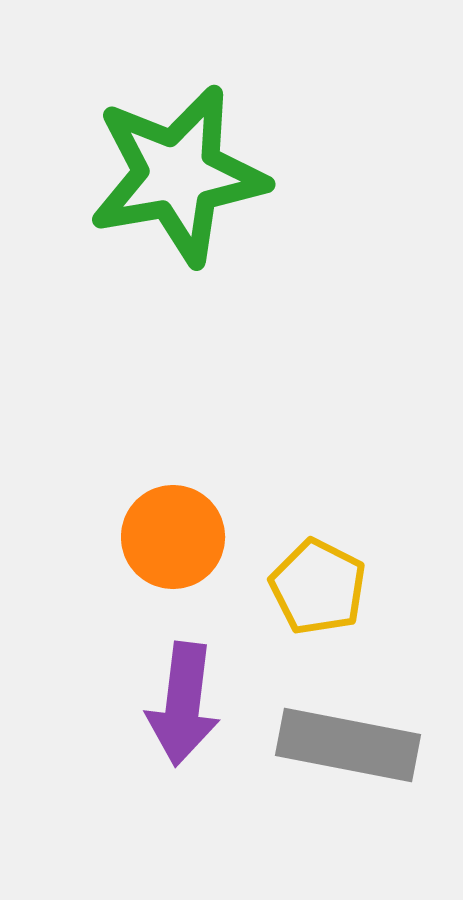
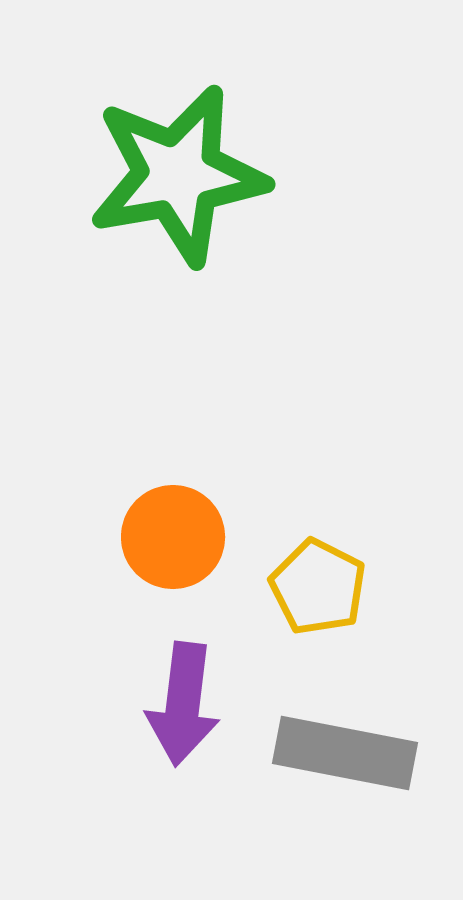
gray rectangle: moved 3 px left, 8 px down
